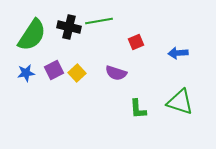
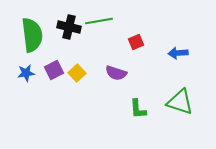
green semicircle: rotated 40 degrees counterclockwise
